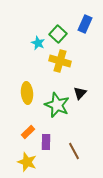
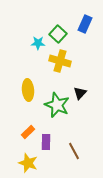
cyan star: rotated 24 degrees counterclockwise
yellow ellipse: moved 1 px right, 3 px up
yellow star: moved 1 px right, 1 px down
